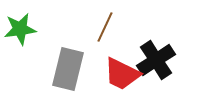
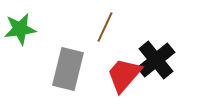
black cross: rotated 6 degrees counterclockwise
red trapezoid: moved 2 px right, 1 px down; rotated 105 degrees clockwise
